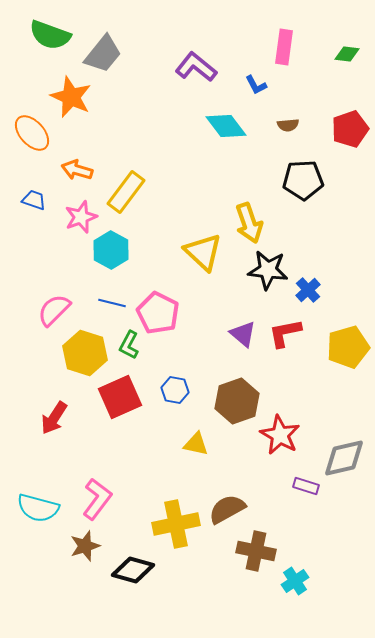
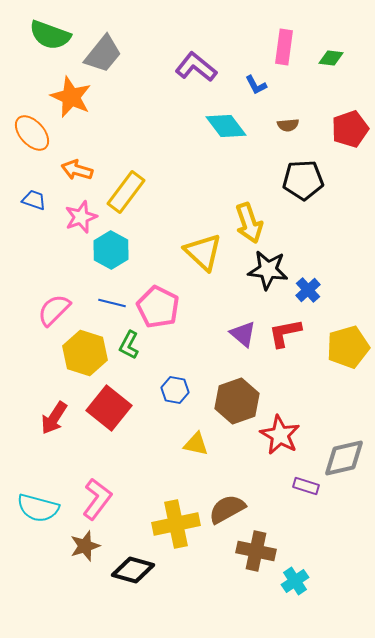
green diamond at (347, 54): moved 16 px left, 4 px down
pink pentagon at (158, 313): moved 6 px up
red square at (120, 397): moved 11 px left, 11 px down; rotated 27 degrees counterclockwise
